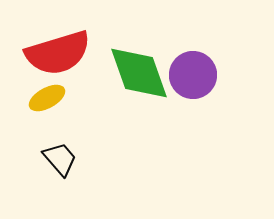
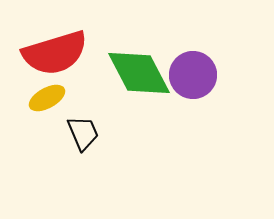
red semicircle: moved 3 px left
green diamond: rotated 8 degrees counterclockwise
black trapezoid: moved 23 px right, 26 px up; rotated 18 degrees clockwise
